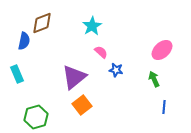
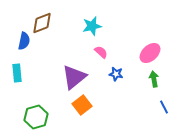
cyan star: rotated 18 degrees clockwise
pink ellipse: moved 12 px left, 3 px down
blue star: moved 4 px down
cyan rectangle: moved 1 px up; rotated 18 degrees clockwise
green arrow: rotated 14 degrees clockwise
blue line: rotated 32 degrees counterclockwise
